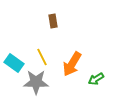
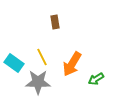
brown rectangle: moved 2 px right, 1 px down
gray star: moved 2 px right
